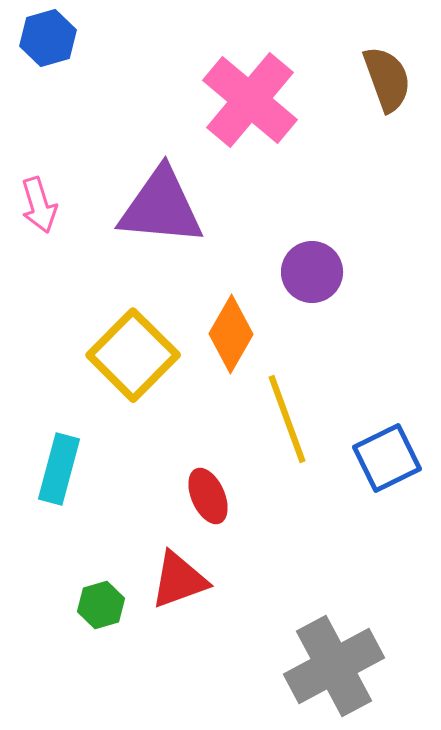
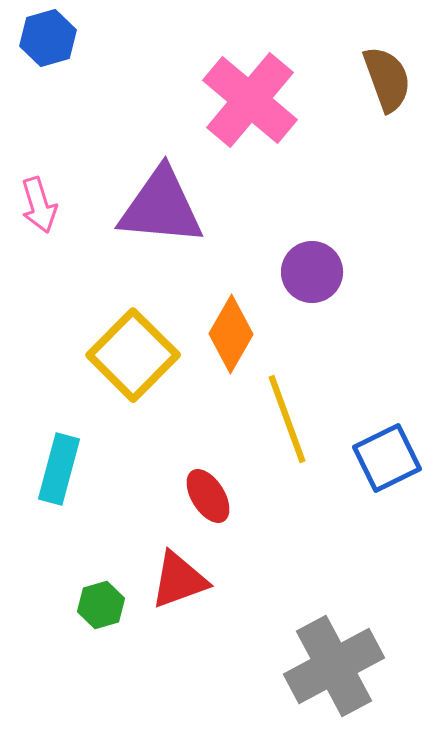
red ellipse: rotated 8 degrees counterclockwise
